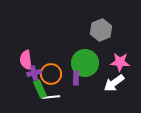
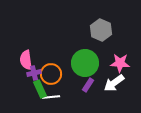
gray hexagon: rotated 15 degrees counterclockwise
pink star: moved 1 px down
purple rectangle: moved 12 px right, 7 px down; rotated 32 degrees clockwise
